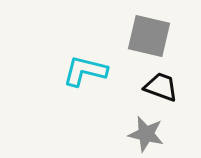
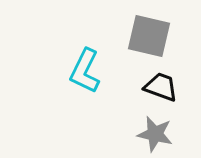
cyan L-shape: rotated 78 degrees counterclockwise
gray star: moved 9 px right
